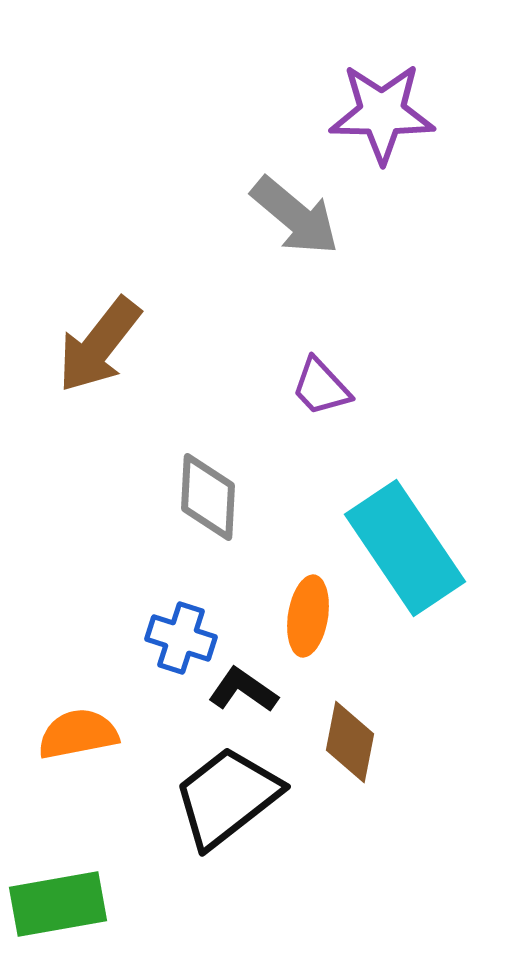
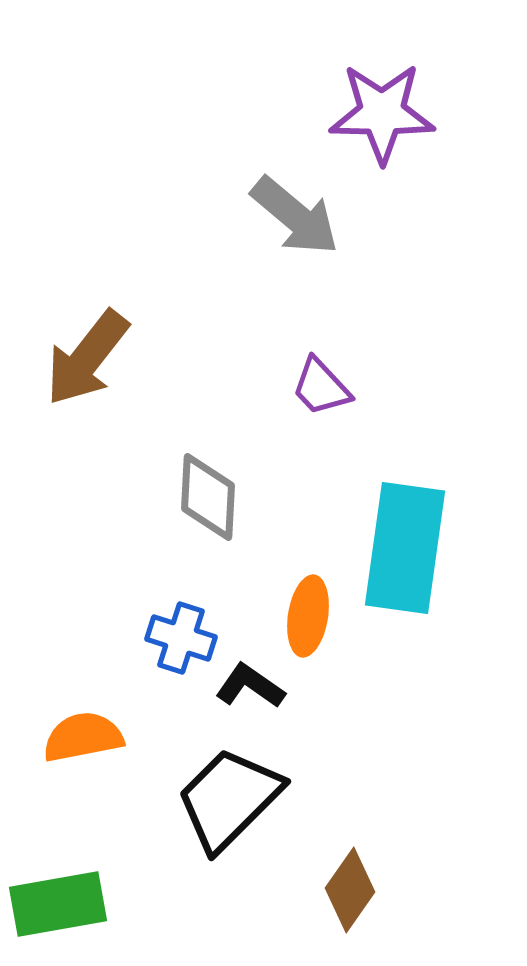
brown arrow: moved 12 px left, 13 px down
cyan rectangle: rotated 42 degrees clockwise
black L-shape: moved 7 px right, 4 px up
orange semicircle: moved 5 px right, 3 px down
brown diamond: moved 148 px down; rotated 24 degrees clockwise
black trapezoid: moved 2 px right, 2 px down; rotated 7 degrees counterclockwise
